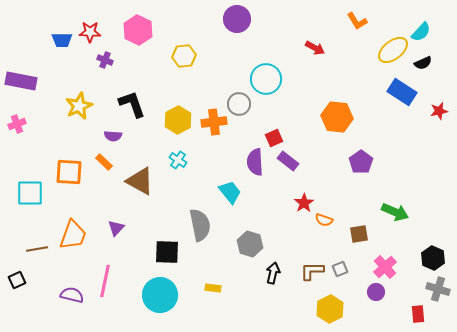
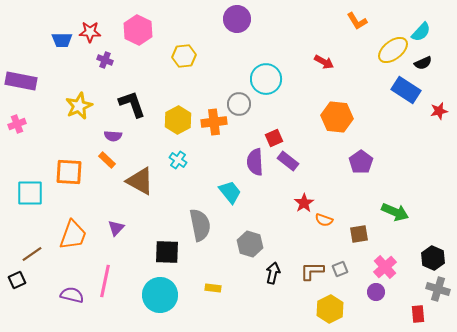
red arrow at (315, 48): moved 9 px right, 14 px down
blue rectangle at (402, 92): moved 4 px right, 2 px up
orange rectangle at (104, 162): moved 3 px right, 2 px up
brown line at (37, 249): moved 5 px left, 5 px down; rotated 25 degrees counterclockwise
